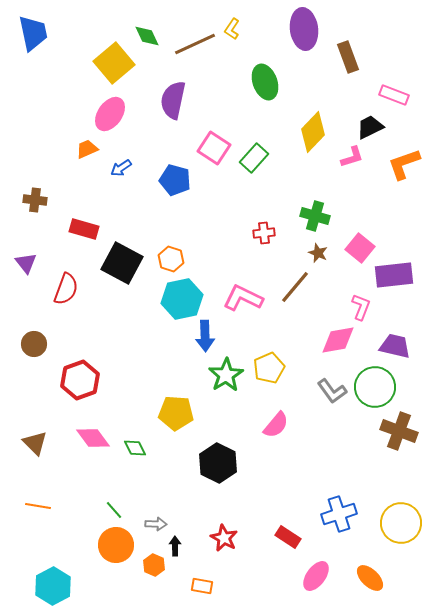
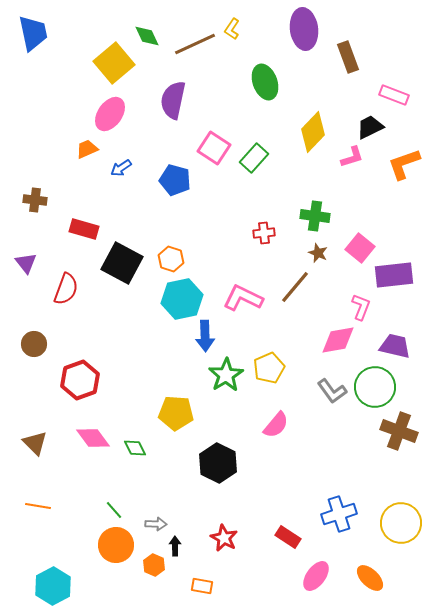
green cross at (315, 216): rotated 8 degrees counterclockwise
